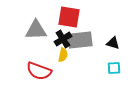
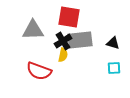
gray triangle: moved 3 px left
black cross: moved 2 px down
